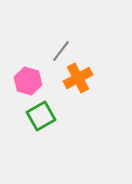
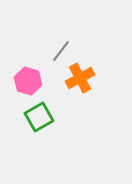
orange cross: moved 2 px right
green square: moved 2 px left, 1 px down
